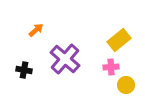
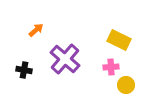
yellow rectangle: rotated 65 degrees clockwise
